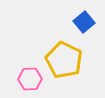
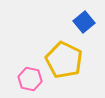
pink hexagon: rotated 15 degrees clockwise
